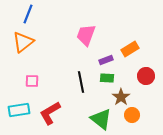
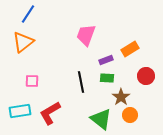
blue line: rotated 12 degrees clockwise
cyan rectangle: moved 1 px right, 1 px down
orange circle: moved 2 px left
